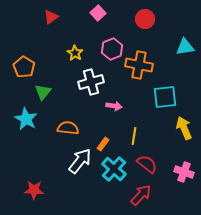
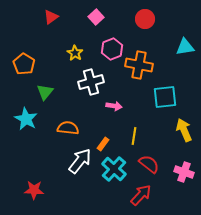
pink square: moved 2 px left, 4 px down
orange pentagon: moved 3 px up
green triangle: moved 2 px right
yellow arrow: moved 2 px down
red semicircle: moved 2 px right
